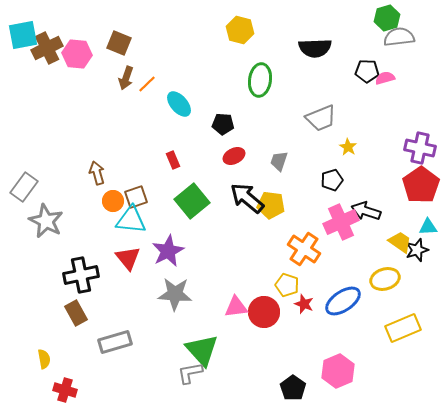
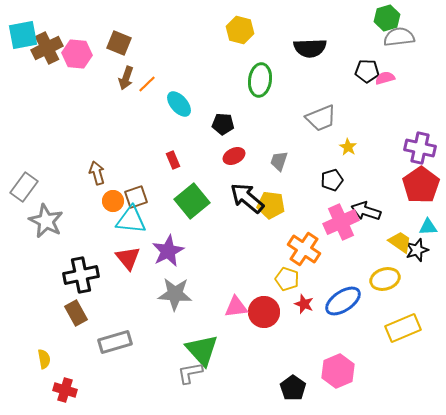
black semicircle at (315, 48): moved 5 px left
yellow pentagon at (287, 285): moved 6 px up
